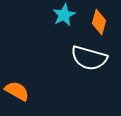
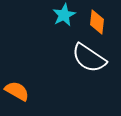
orange diamond: moved 2 px left; rotated 10 degrees counterclockwise
white semicircle: rotated 18 degrees clockwise
